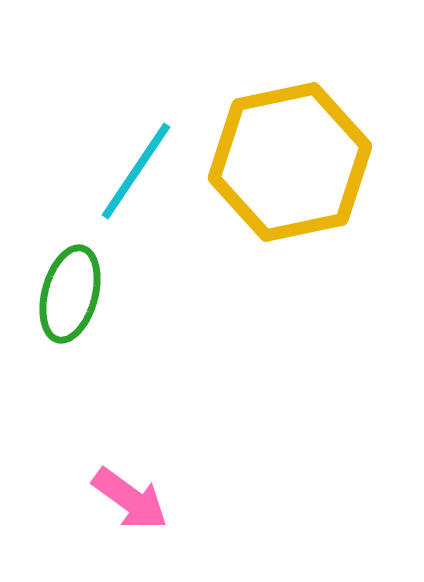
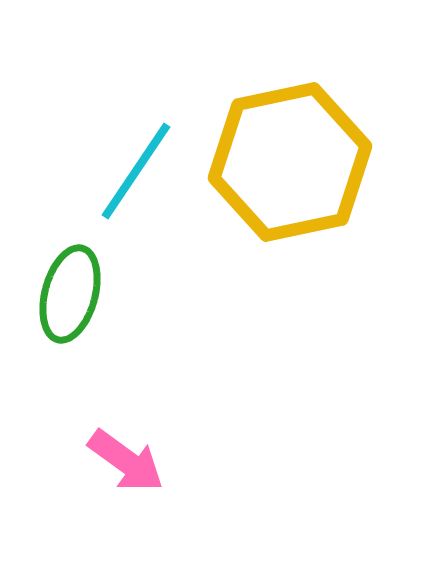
pink arrow: moved 4 px left, 38 px up
